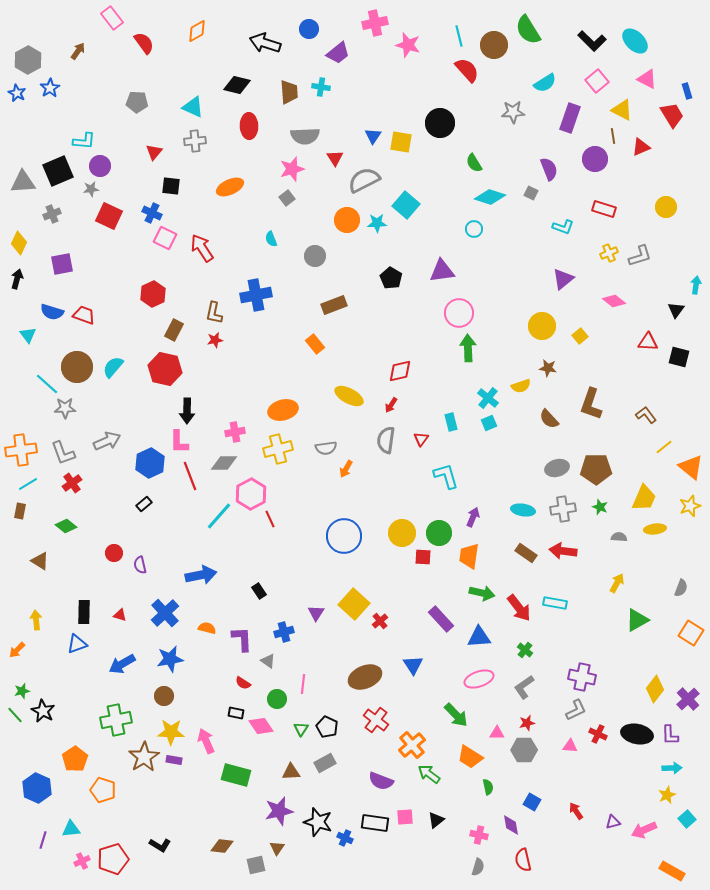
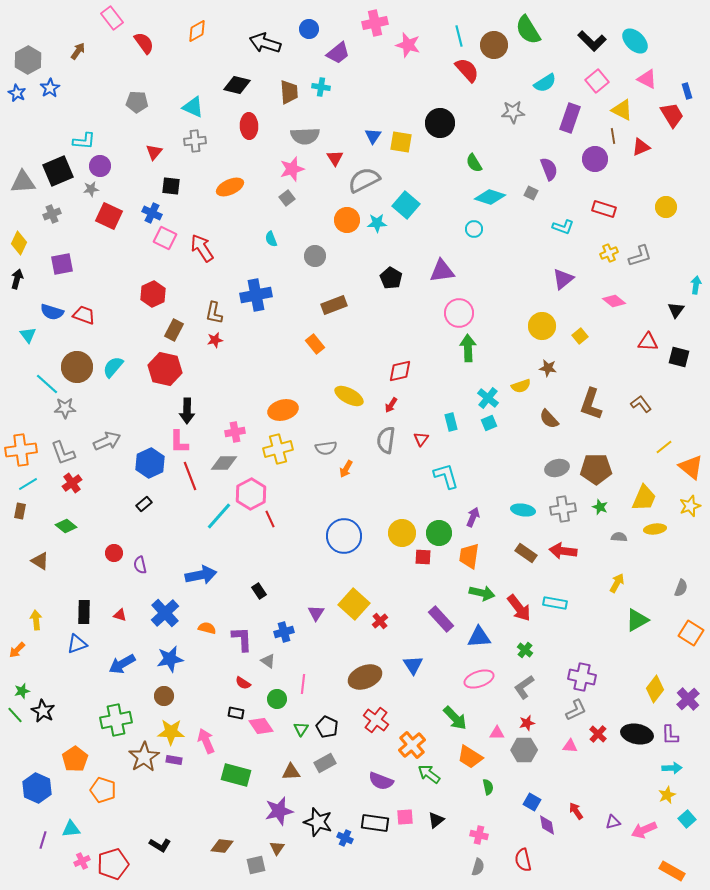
brown L-shape at (646, 415): moved 5 px left, 11 px up
green arrow at (456, 715): moved 1 px left, 3 px down
red cross at (598, 734): rotated 18 degrees clockwise
purple diamond at (511, 825): moved 36 px right
red pentagon at (113, 859): moved 5 px down
